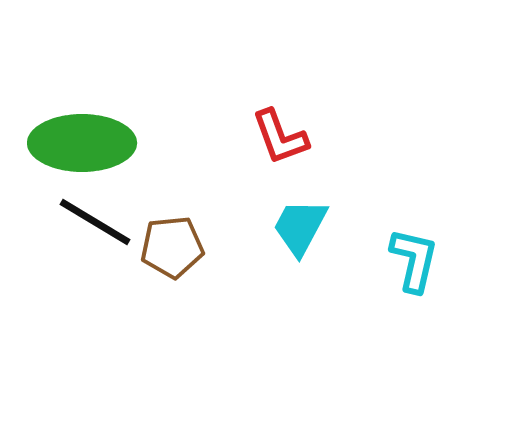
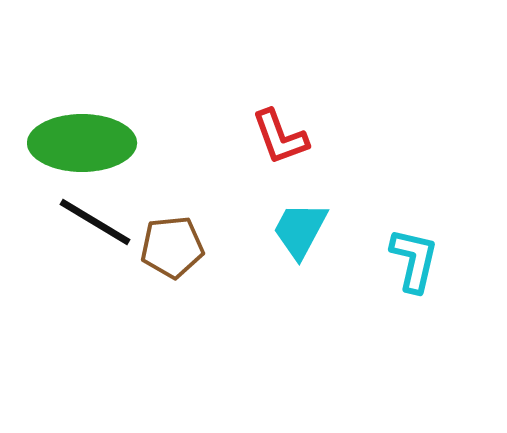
cyan trapezoid: moved 3 px down
